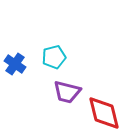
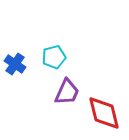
purple trapezoid: rotated 80 degrees counterclockwise
